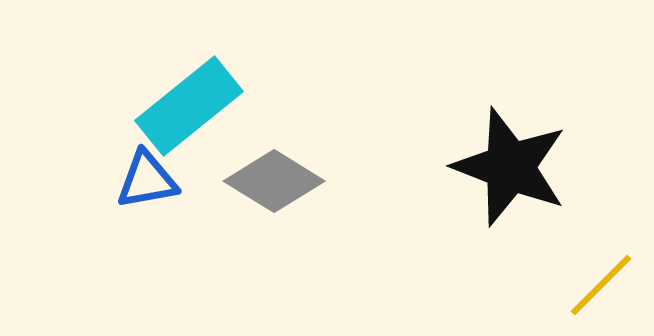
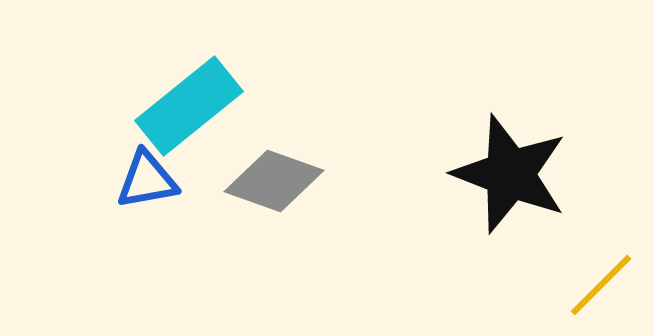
black star: moved 7 px down
gray diamond: rotated 12 degrees counterclockwise
